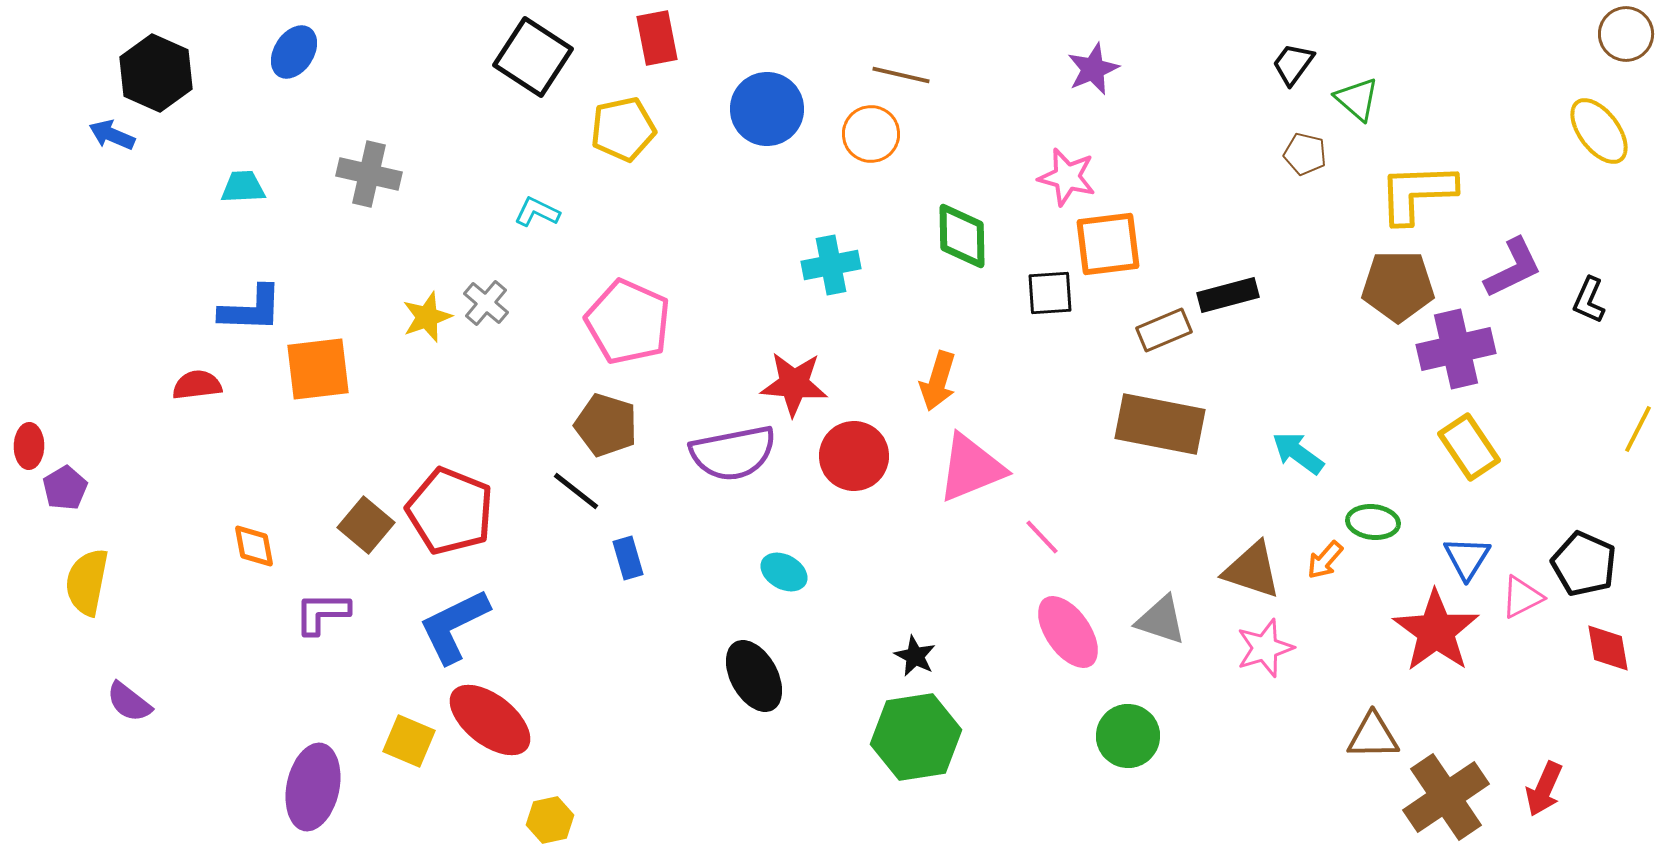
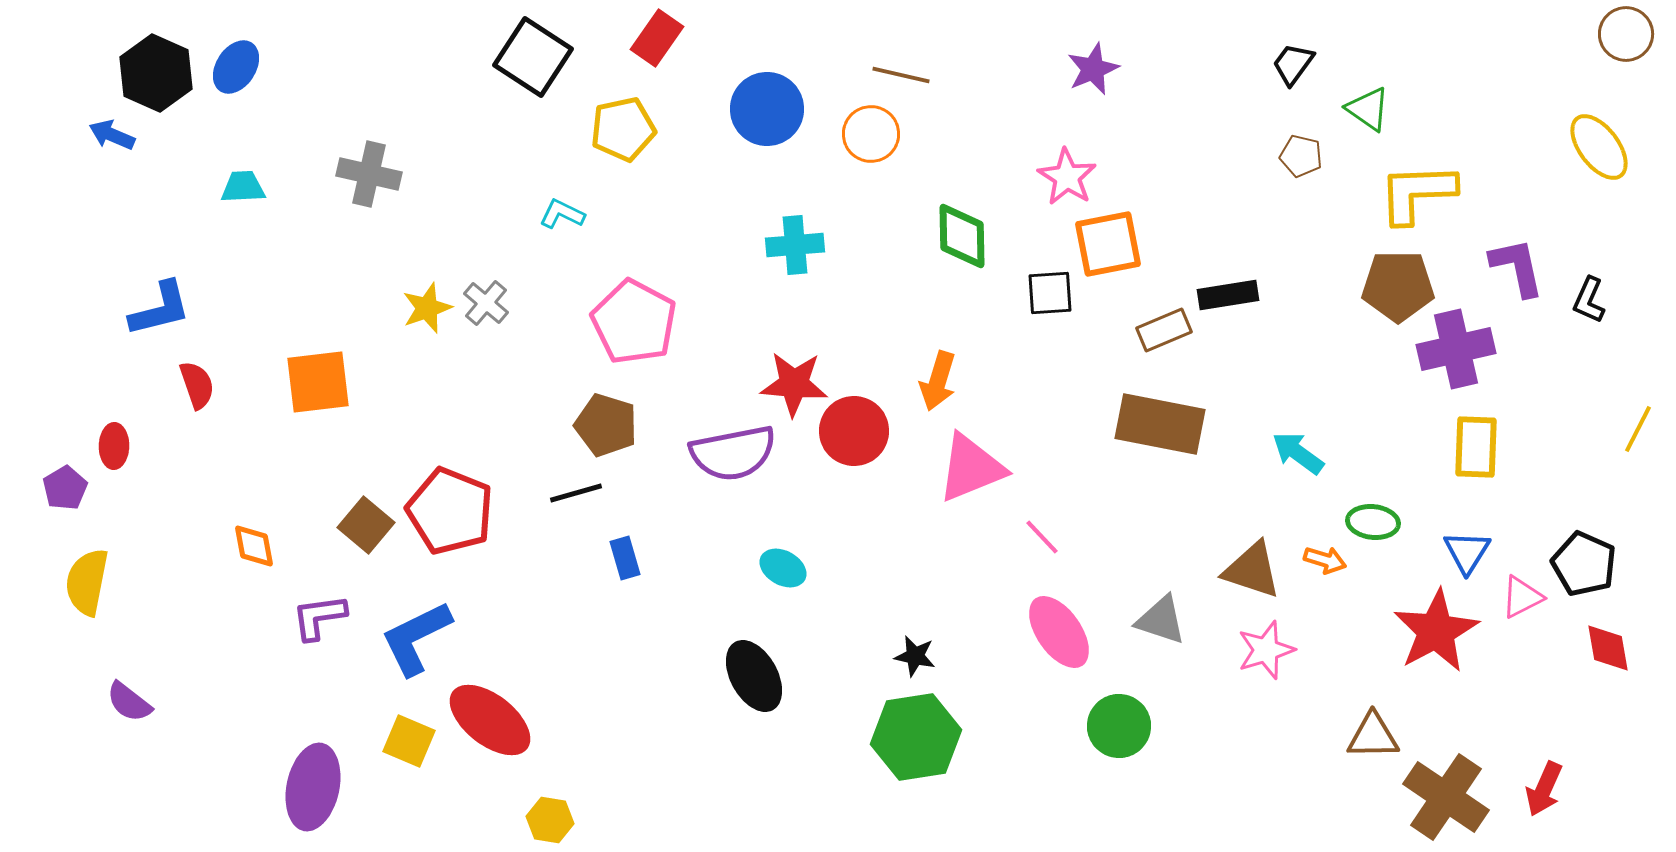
red rectangle at (657, 38): rotated 46 degrees clockwise
blue ellipse at (294, 52): moved 58 px left, 15 px down
green triangle at (1357, 99): moved 11 px right, 10 px down; rotated 6 degrees counterclockwise
yellow ellipse at (1599, 131): moved 16 px down
brown pentagon at (1305, 154): moved 4 px left, 2 px down
pink star at (1067, 177): rotated 18 degrees clockwise
cyan L-shape at (537, 212): moved 25 px right, 2 px down
orange square at (1108, 244): rotated 4 degrees counterclockwise
cyan cross at (831, 265): moved 36 px left, 20 px up; rotated 6 degrees clockwise
purple L-shape at (1513, 268): moved 4 px right, 1 px up; rotated 76 degrees counterclockwise
black rectangle at (1228, 295): rotated 6 degrees clockwise
blue L-shape at (251, 309): moved 91 px left; rotated 16 degrees counterclockwise
yellow star at (427, 317): moved 9 px up
pink pentagon at (628, 322): moved 6 px right; rotated 4 degrees clockwise
orange square at (318, 369): moved 13 px down
red semicircle at (197, 385): rotated 78 degrees clockwise
red ellipse at (29, 446): moved 85 px right
yellow rectangle at (1469, 447): moved 7 px right; rotated 36 degrees clockwise
red circle at (854, 456): moved 25 px up
black line at (576, 491): moved 2 px down; rotated 54 degrees counterclockwise
blue rectangle at (628, 558): moved 3 px left
blue triangle at (1467, 558): moved 6 px up
orange arrow at (1325, 560): rotated 114 degrees counterclockwise
cyan ellipse at (784, 572): moved 1 px left, 4 px up
purple L-shape at (322, 613): moved 3 px left, 4 px down; rotated 8 degrees counterclockwise
blue L-shape at (454, 626): moved 38 px left, 12 px down
red star at (1436, 631): rotated 8 degrees clockwise
pink ellipse at (1068, 632): moved 9 px left
pink star at (1265, 648): moved 1 px right, 2 px down
black star at (915, 656): rotated 15 degrees counterclockwise
green circle at (1128, 736): moved 9 px left, 10 px up
brown cross at (1446, 797): rotated 22 degrees counterclockwise
yellow hexagon at (550, 820): rotated 21 degrees clockwise
